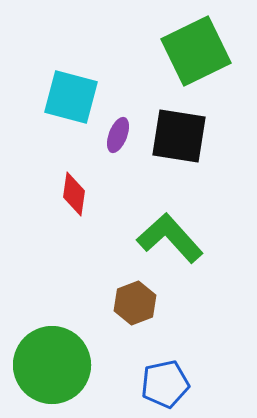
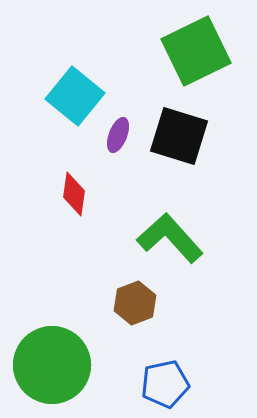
cyan square: moved 4 px right, 1 px up; rotated 24 degrees clockwise
black square: rotated 8 degrees clockwise
